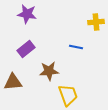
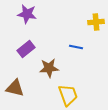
brown star: moved 3 px up
brown triangle: moved 2 px right, 6 px down; rotated 18 degrees clockwise
